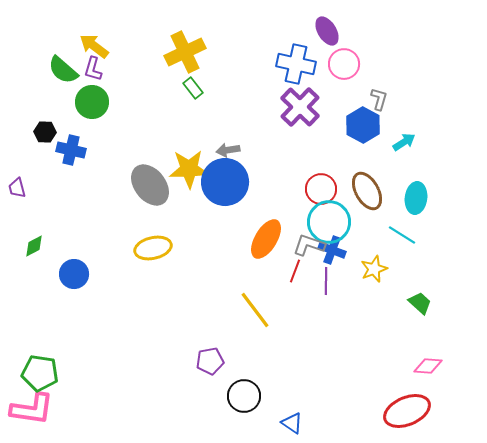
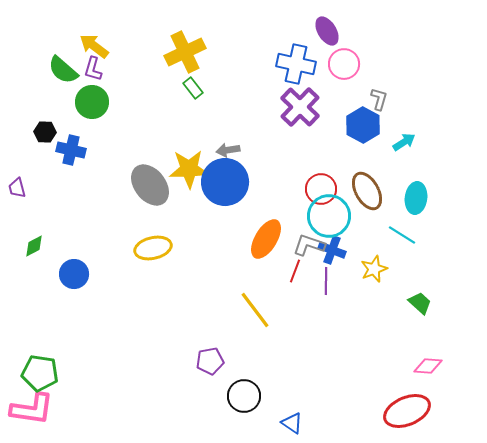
cyan circle at (329, 222): moved 6 px up
